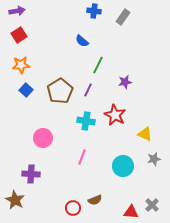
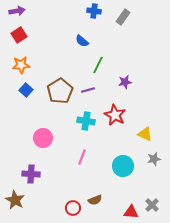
purple line: rotated 48 degrees clockwise
